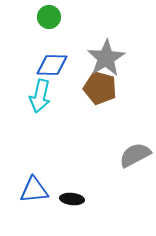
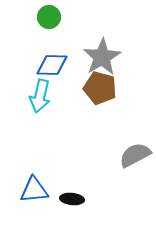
gray star: moved 4 px left, 1 px up
